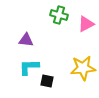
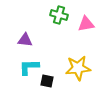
pink triangle: rotated 18 degrees clockwise
purple triangle: moved 1 px left
yellow star: moved 5 px left
